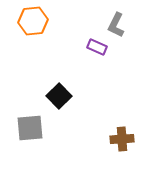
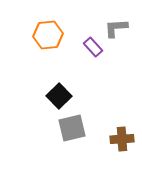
orange hexagon: moved 15 px right, 14 px down
gray L-shape: moved 3 px down; rotated 60 degrees clockwise
purple rectangle: moved 4 px left; rotated 24 degrees clockwise
gray square: moved 42 px right; rotated 8 degrees counterclockwise
